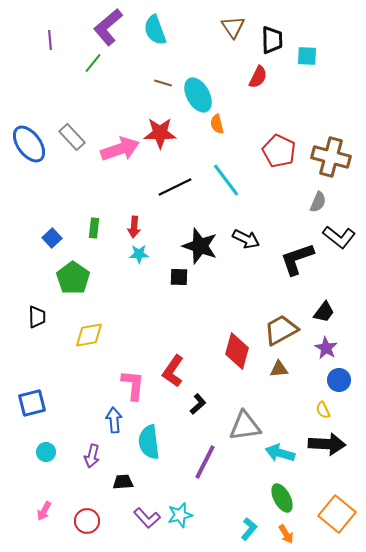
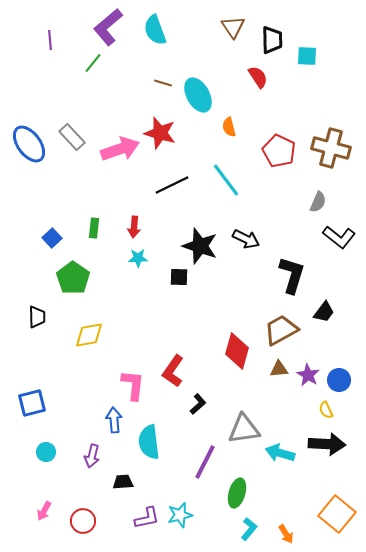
red semicircle at (258, 77): rotated 60 degrees counterclockwise
orange semicircle at (217, 124): moved 12 px right, 3 px down
red star at (160, 133): rotated 16 degrees clockwise
brown cross at (331, 157): moved 9 px up
black line at (175, 187): moved 3 px left, 2 px up
cyan star at (139, 254): moved 1 px left, 4 px down
black L-shape at (297, 259): moved 5 px left, 16 px down; rotated 126 degrees clockwise
purple star at (326, 348): moved 18 px left, 27 px down
yellow semicircle at (323, 410): moved 3 px right
gray triangle at (245, 426): moved 1 px left, 3 px down
green ellipse at (282, 498): moved 45 px left, 5 px up; rotated 44 degrees clockwise
purple L-shape at (147, 518): rotated 60 degrees counterclockwise
red circle at (87, 521): moved 4 px left
